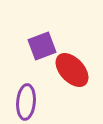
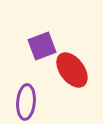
red ellipse: rotated 6 degrees clockwise
